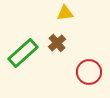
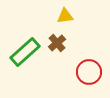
yellow triangle: moved 3 px down
green rectangle: moved 2 px right, 1 px up
